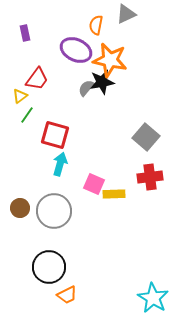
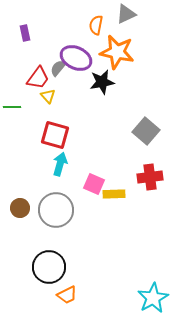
purple ellipse: moved 8 px down
orange star: moved 7 px right, 8 px up
red trapezoid: moved 1 px right, 1 px up
gray semicircle: moved 28 px left, 20 px up
yellow triangle: moved 28 px right; rotated 35 degrees counterclockwise
green line: moved 15 px left, 8 px up; rotated 54 degrees clockwise
gray square: moved 6 px up
gray circle: moved 2 px right, 1 px up
cyan star: rotated 12 degrees clockwise
